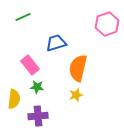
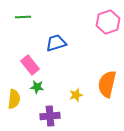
green line: rotated 21 degrees clockwise
pink hexagon: moved 1 px right, 2 px up
orange semicircle: moved 29 px right, 16 px down
purple cross: moved 12 px right
